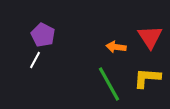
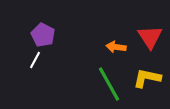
yellow L-shape: rotated 8 degrees clockwise
